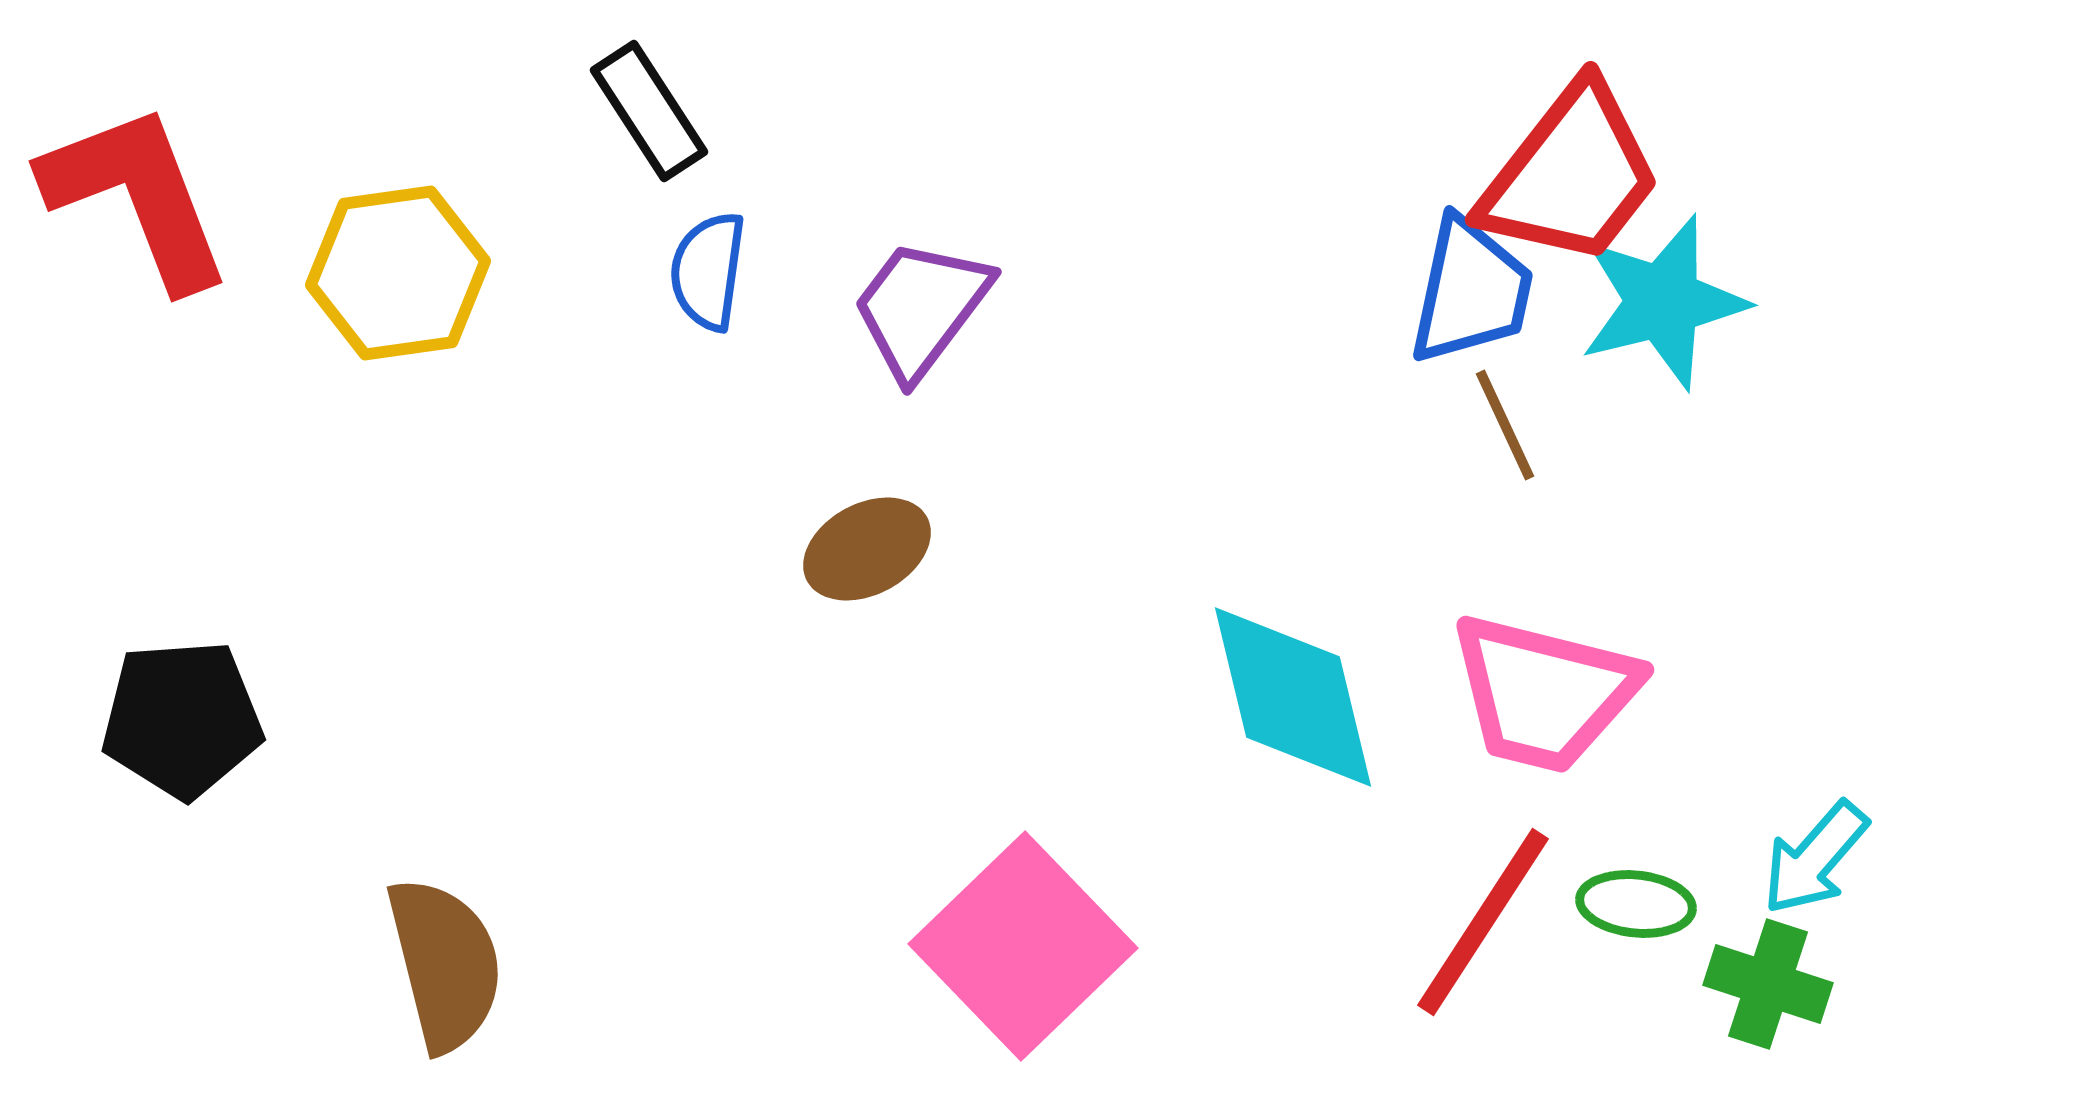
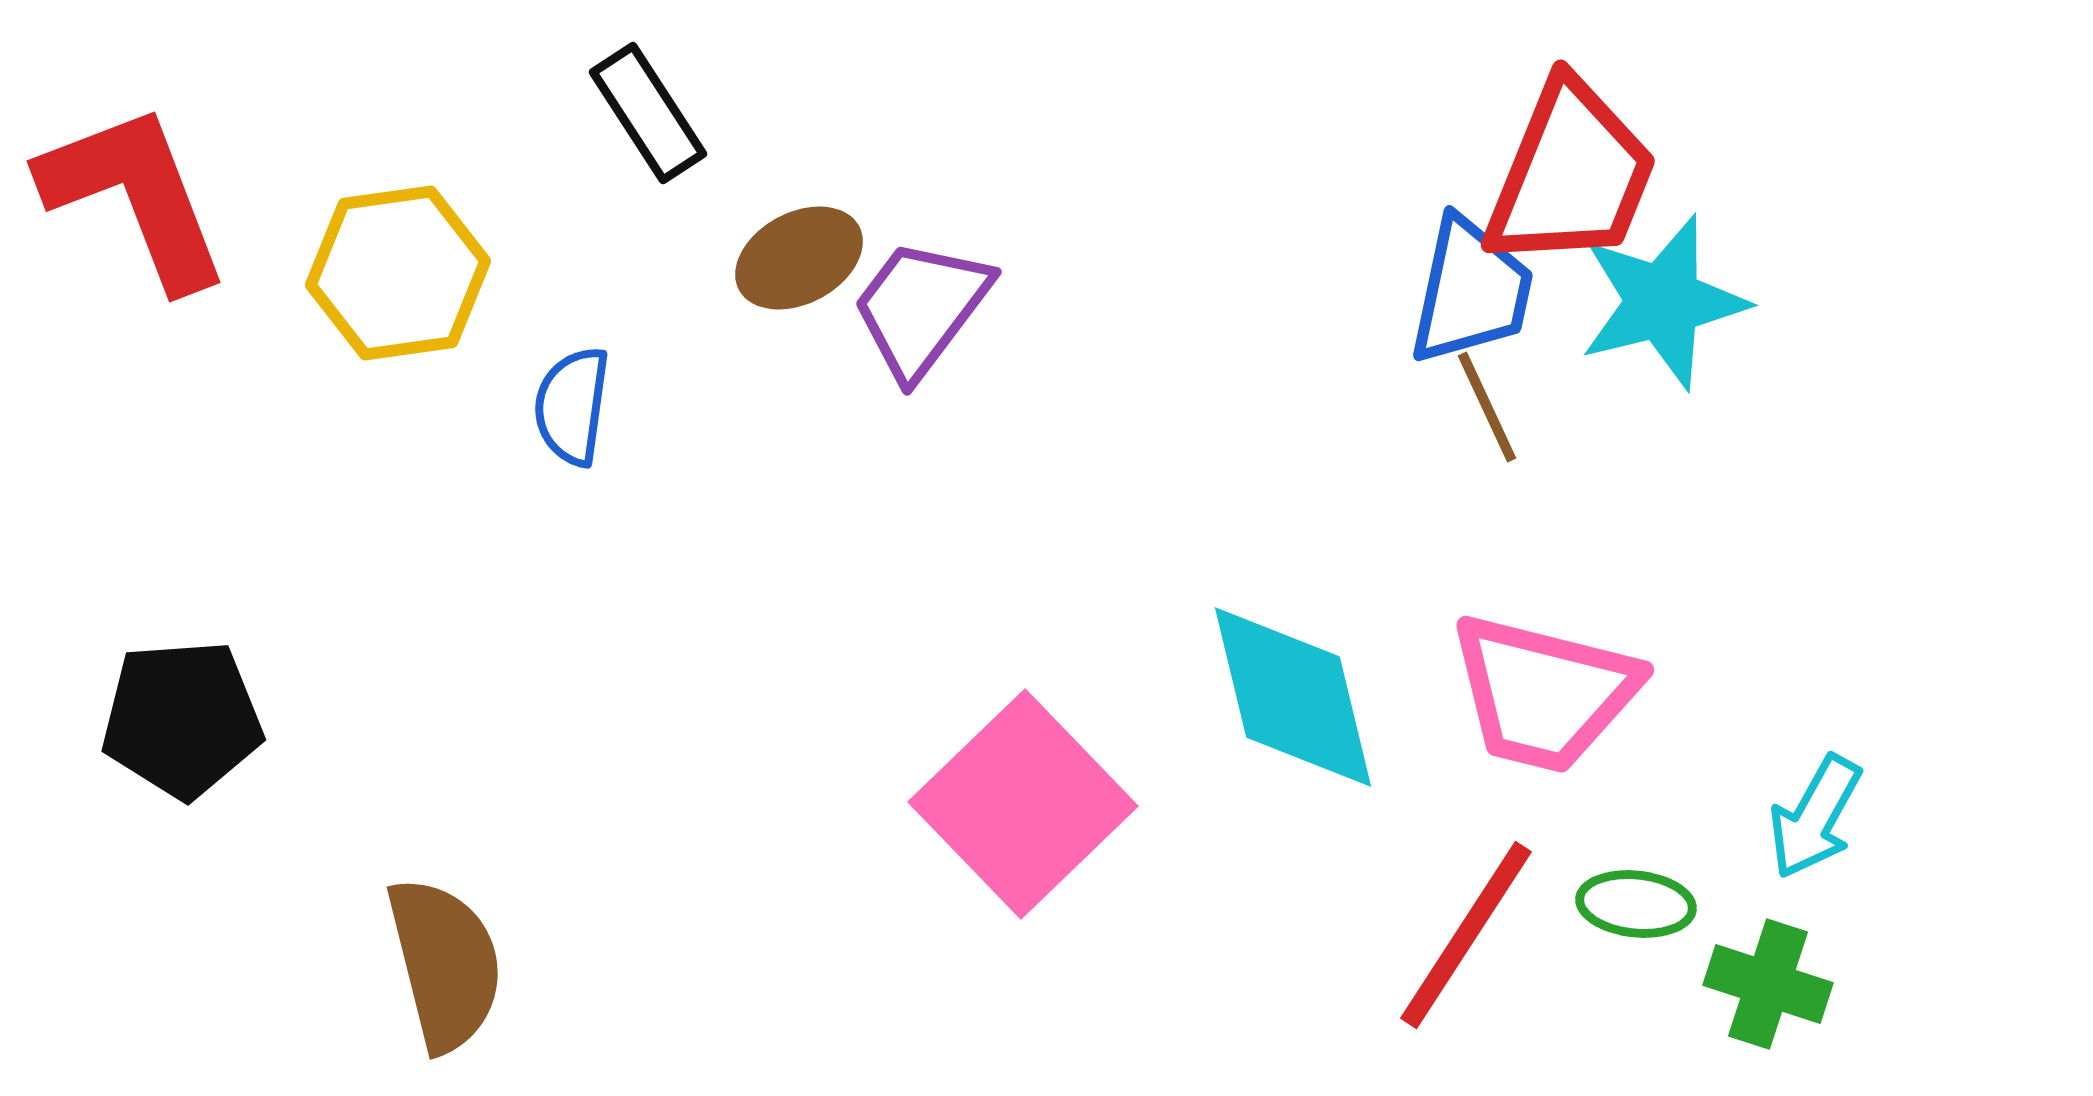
black rectangle: moved 1 px left, 2 px down
red trapezoid: rotated 16 degrees counterclockwise
red L-shape: moved 2 px left
blue semicircle: moved 136 px left, 135 px down
brown line: moved 18 px left, 18 px up
brown ellipse: moved 68 px left, 291 px up
cyan arrow: moved 41 px up; rotated 12 degrees counterclockwise
red line: moved 17 px left, 13 px down
pink square: moved 142 px up
